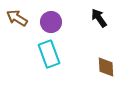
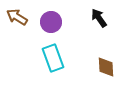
brown arrow: moved 1 px up
cyan rectangle: moved 4 px right, 4 px down
